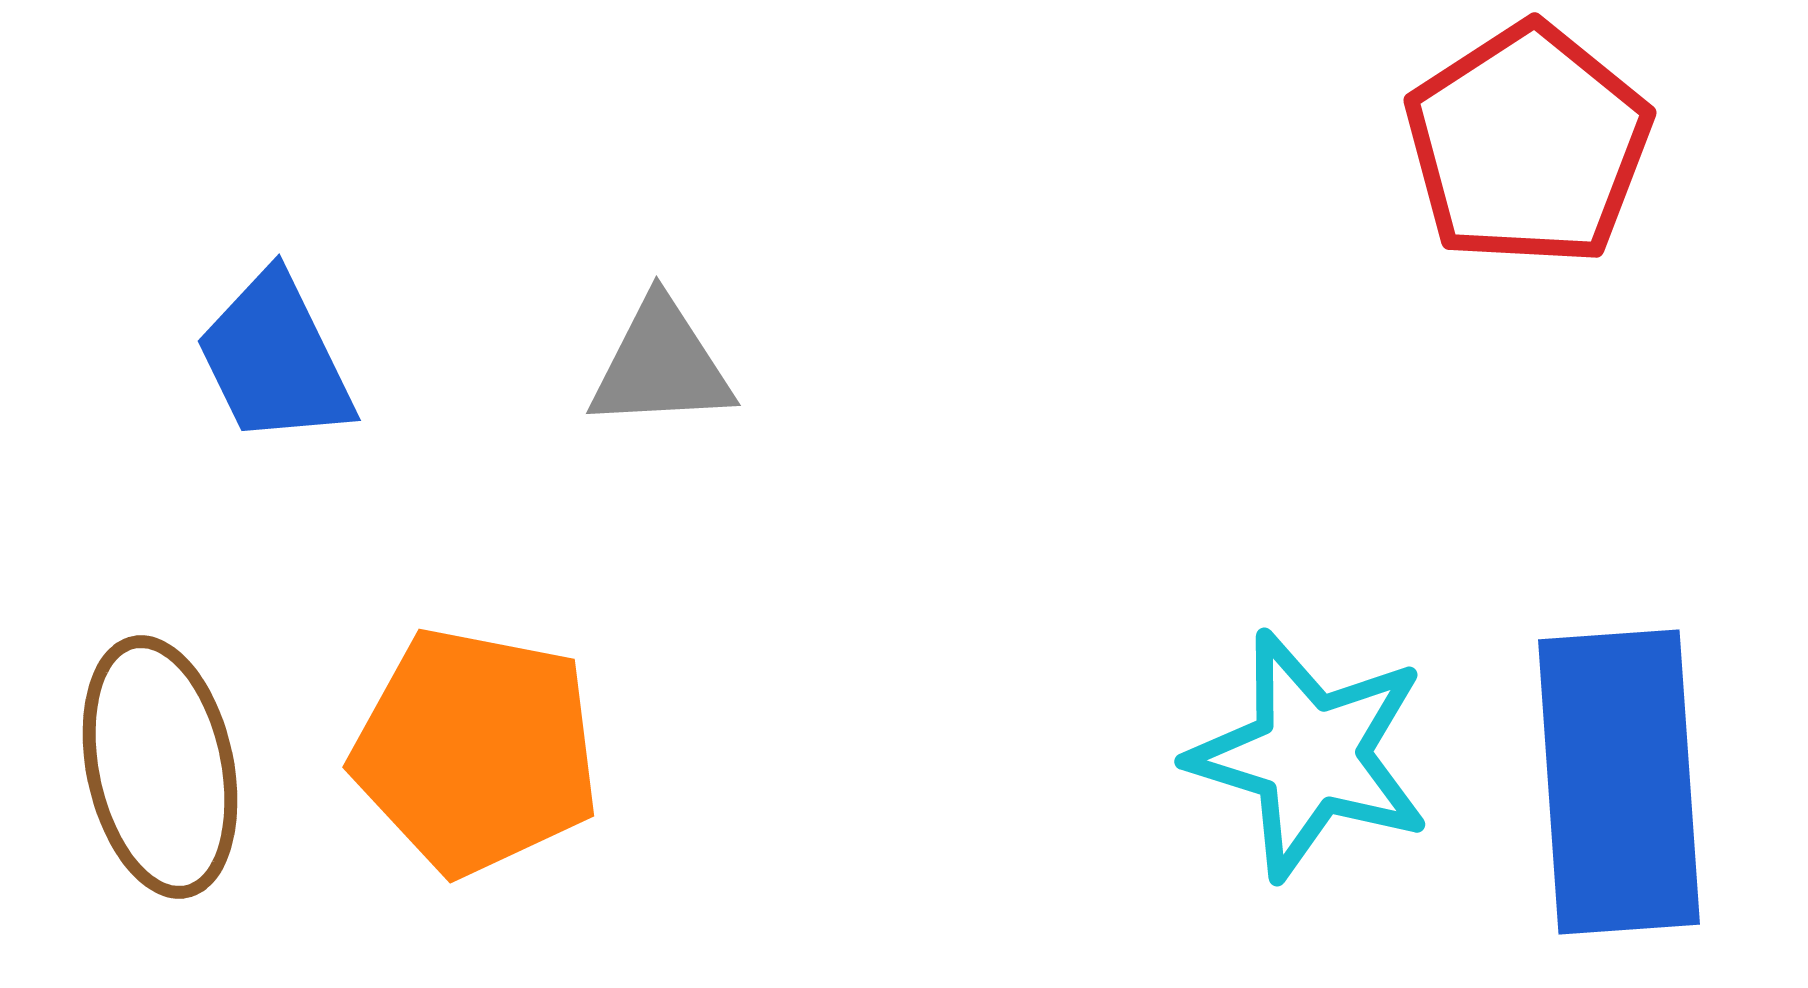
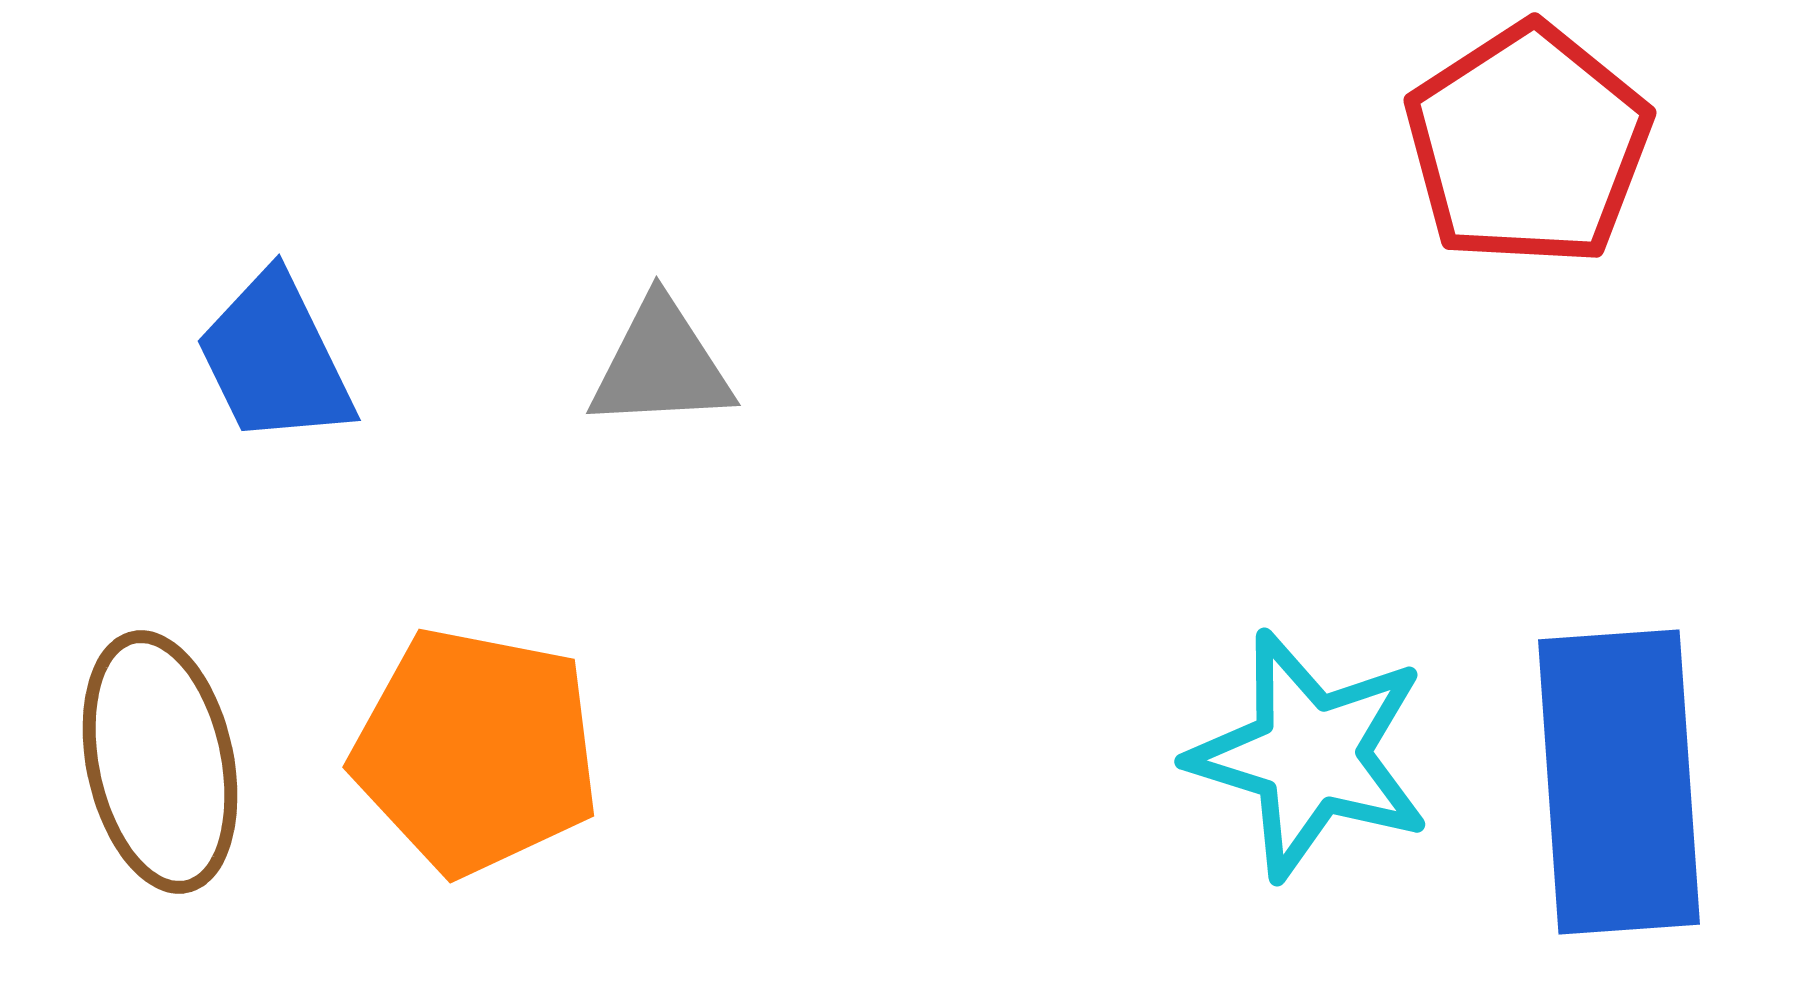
brown ellipse: moved 5 px up
